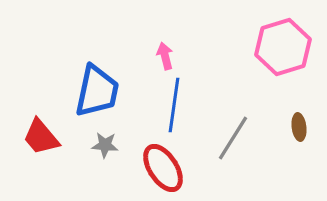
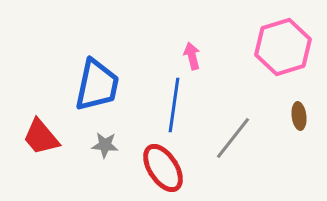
pink arrow: moved 27 px right
blue trapezoid: moved 6 px up
brown ellipse: moved 11 px up
gray line: rotated 6 degrees clockwise
